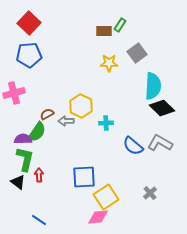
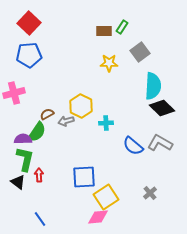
green rectangle: moved 2 px right, 2 px down
gray square: moved 3 px right, 1 px up
gray arrow: rotated 14 degrees counterclockwise
blue line: moved 1 px right, 1 px up; rotated 21 degrees clockwise
